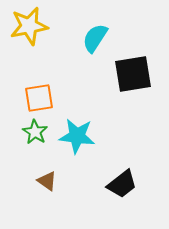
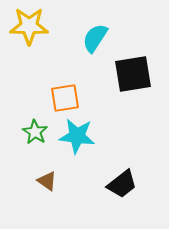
yellow star: rotated 12 degrees clockwise
orange square: moved 26 px right
